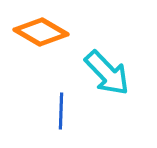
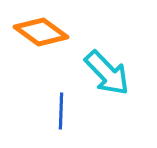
orange diamond: rotated 6 degrees clockwise
